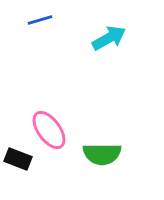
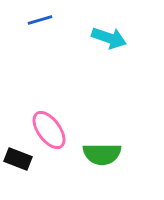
cyan arrow: rotated 48 degrees clockwise
